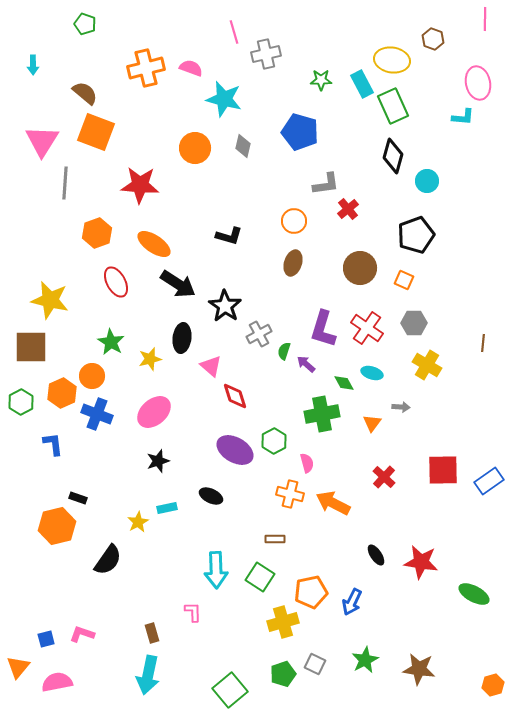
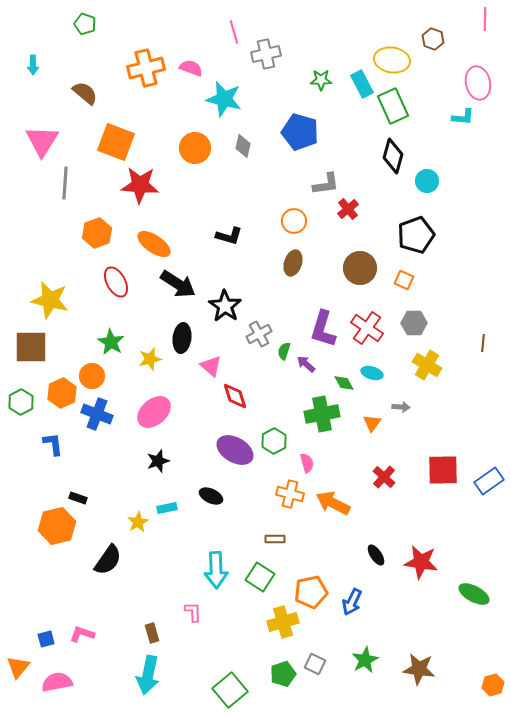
orange square at (96, 132): moved 20 px right, 10 px down
